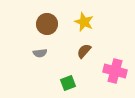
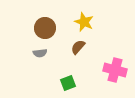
brown circle: moved 2 px left, 4 px down
brown semicircle: moved 6 px left, 4 px up
pink cross: moved 1 px up
